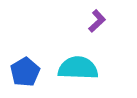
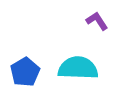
purple L-shape: rotated 80 degrees counterclockwise
